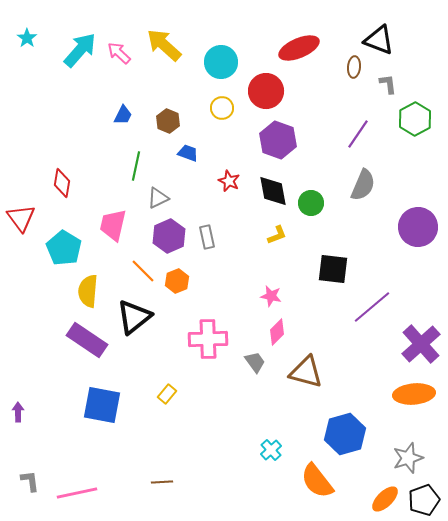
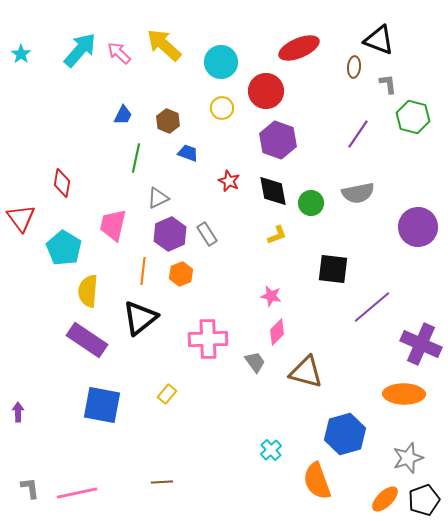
cyan star at (27, 38): moved 6 px left, 16 px down
green hexagon at (415, 119): moved 2 px left, 2 px up; rotated 16 degrees counterclockwise
green line at (136, 166): moved 8 px up
gray semicircle at (363, 185): moved 5 px left, 8 px down; rotated 56 degrees clockwise
purple hexagon at (169, 236): moved 1 px right, 2 px up
gray rectangle at (207, 237): moved 3 px up; rotated 20 degrees counterclockwise
orange line at (143, 271): rotated 52 degrees clockwise
orange hexagon at (177, 281): moved 4 px right, 7 px up
black triangle at (134, 317): moved 6 px right, 1 px down
purple cross at (421, 344): rotated 24 degrees counterclockwise
orange ellipse at (414, 394): moved 10 px left; rotated 6 degrees clockwise
gray L-shape at (30, 481): moved 7 px down
orange semicircle at (317, 481): rotated 18 degrees clockwise
